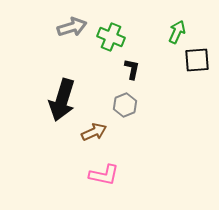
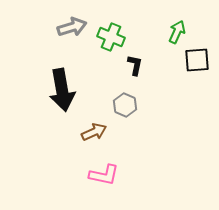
black L-shape: moved 3 px right, 4 px up
black arrow: moved 10 px up; rotated 27 degrees counterclockwise
gray hexagon: rotated 15 degrees counterclockwise
